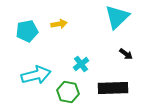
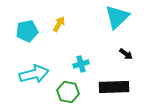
yellow arrow: rotated 49 degrees counterclockwise
cyan cross: rotated 21 degrees clockwise
cyan arrow: moved 2 px left, 1 px up
black rectangle: moved 1 px right, 1 px up
